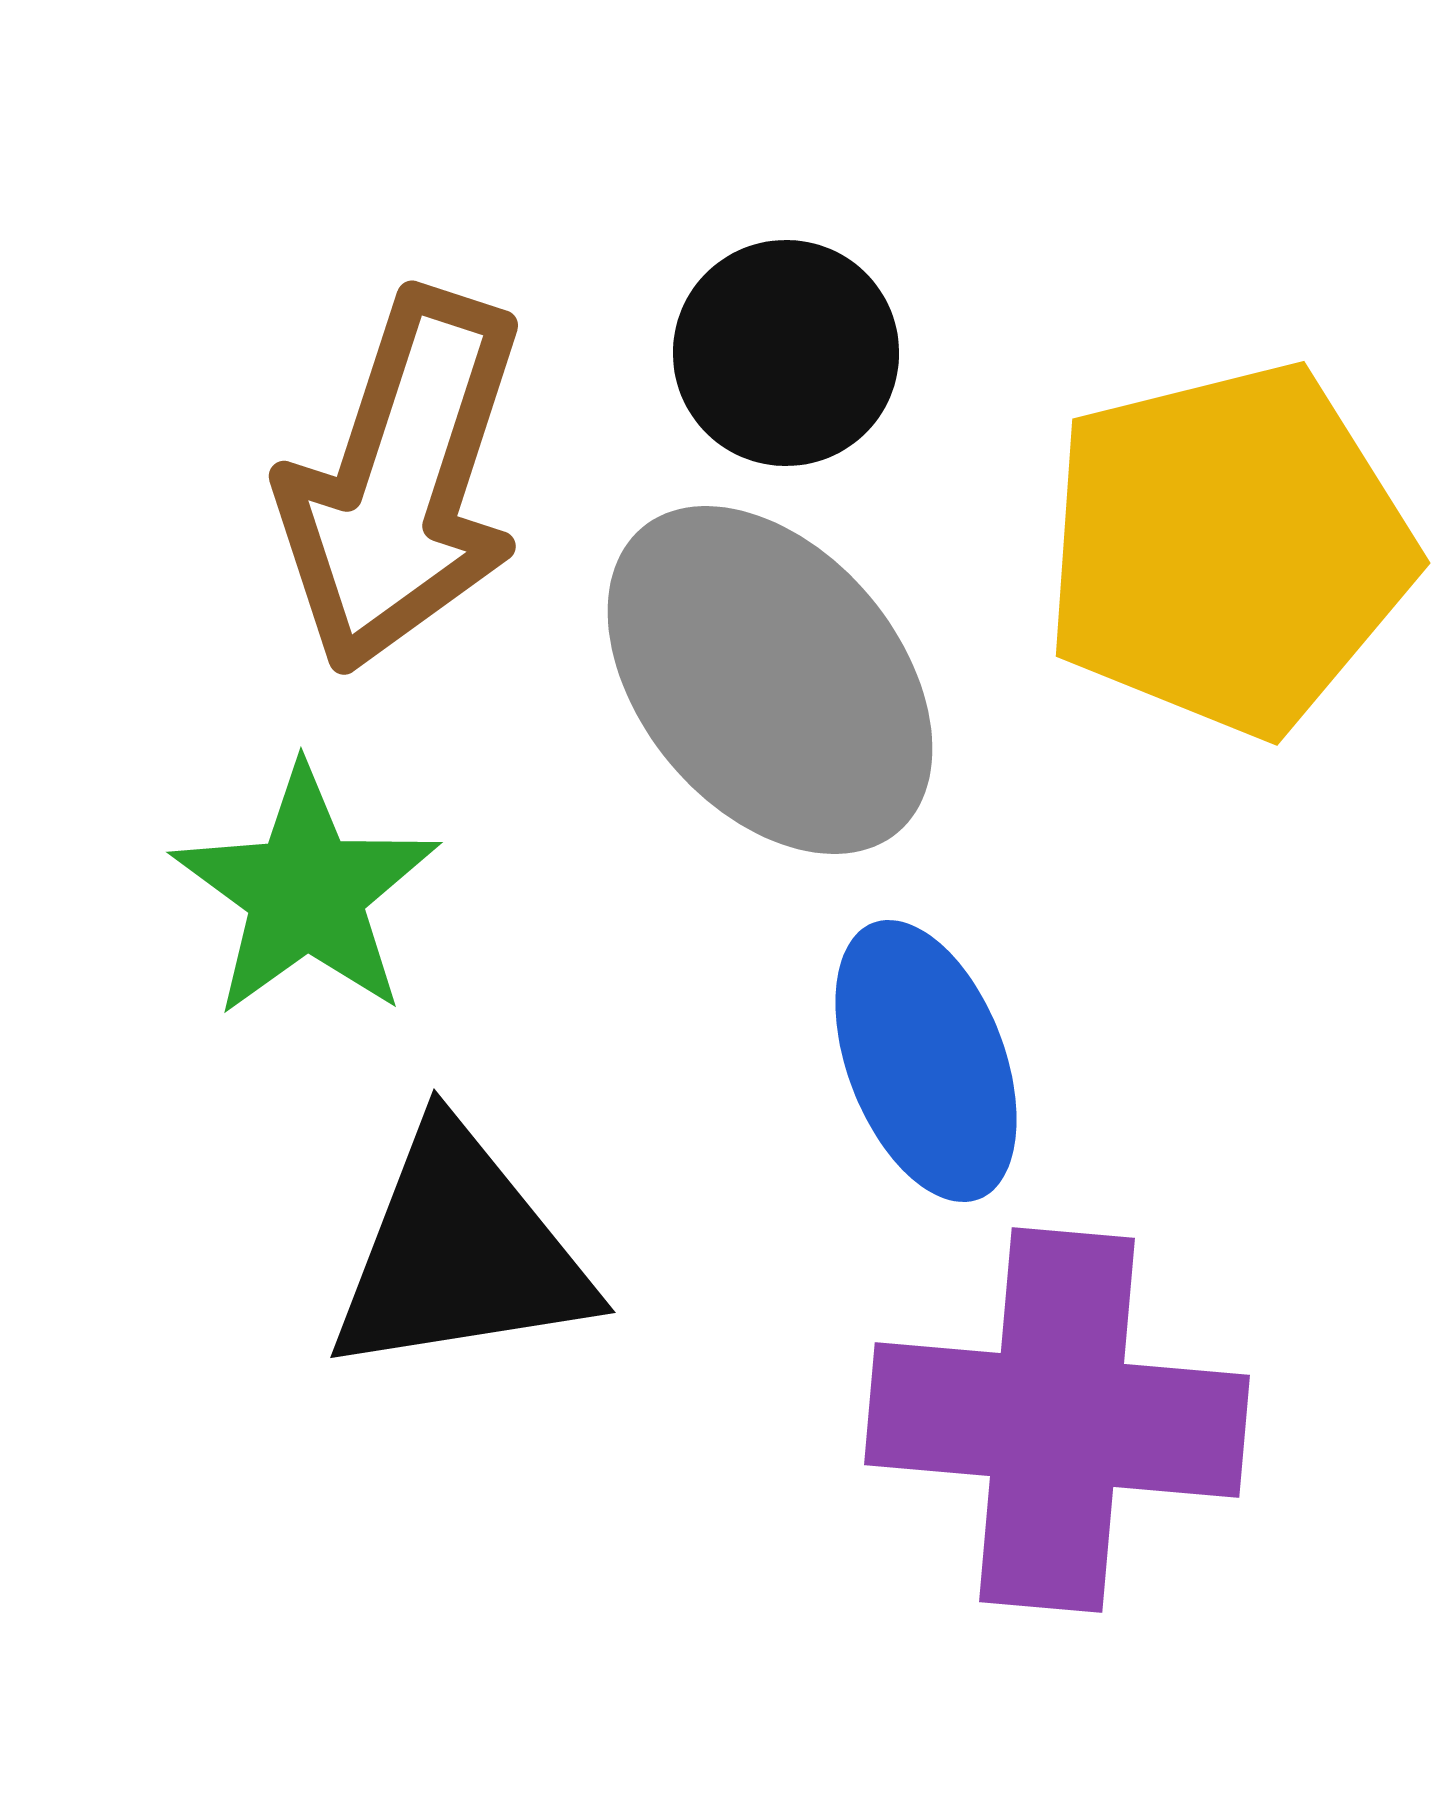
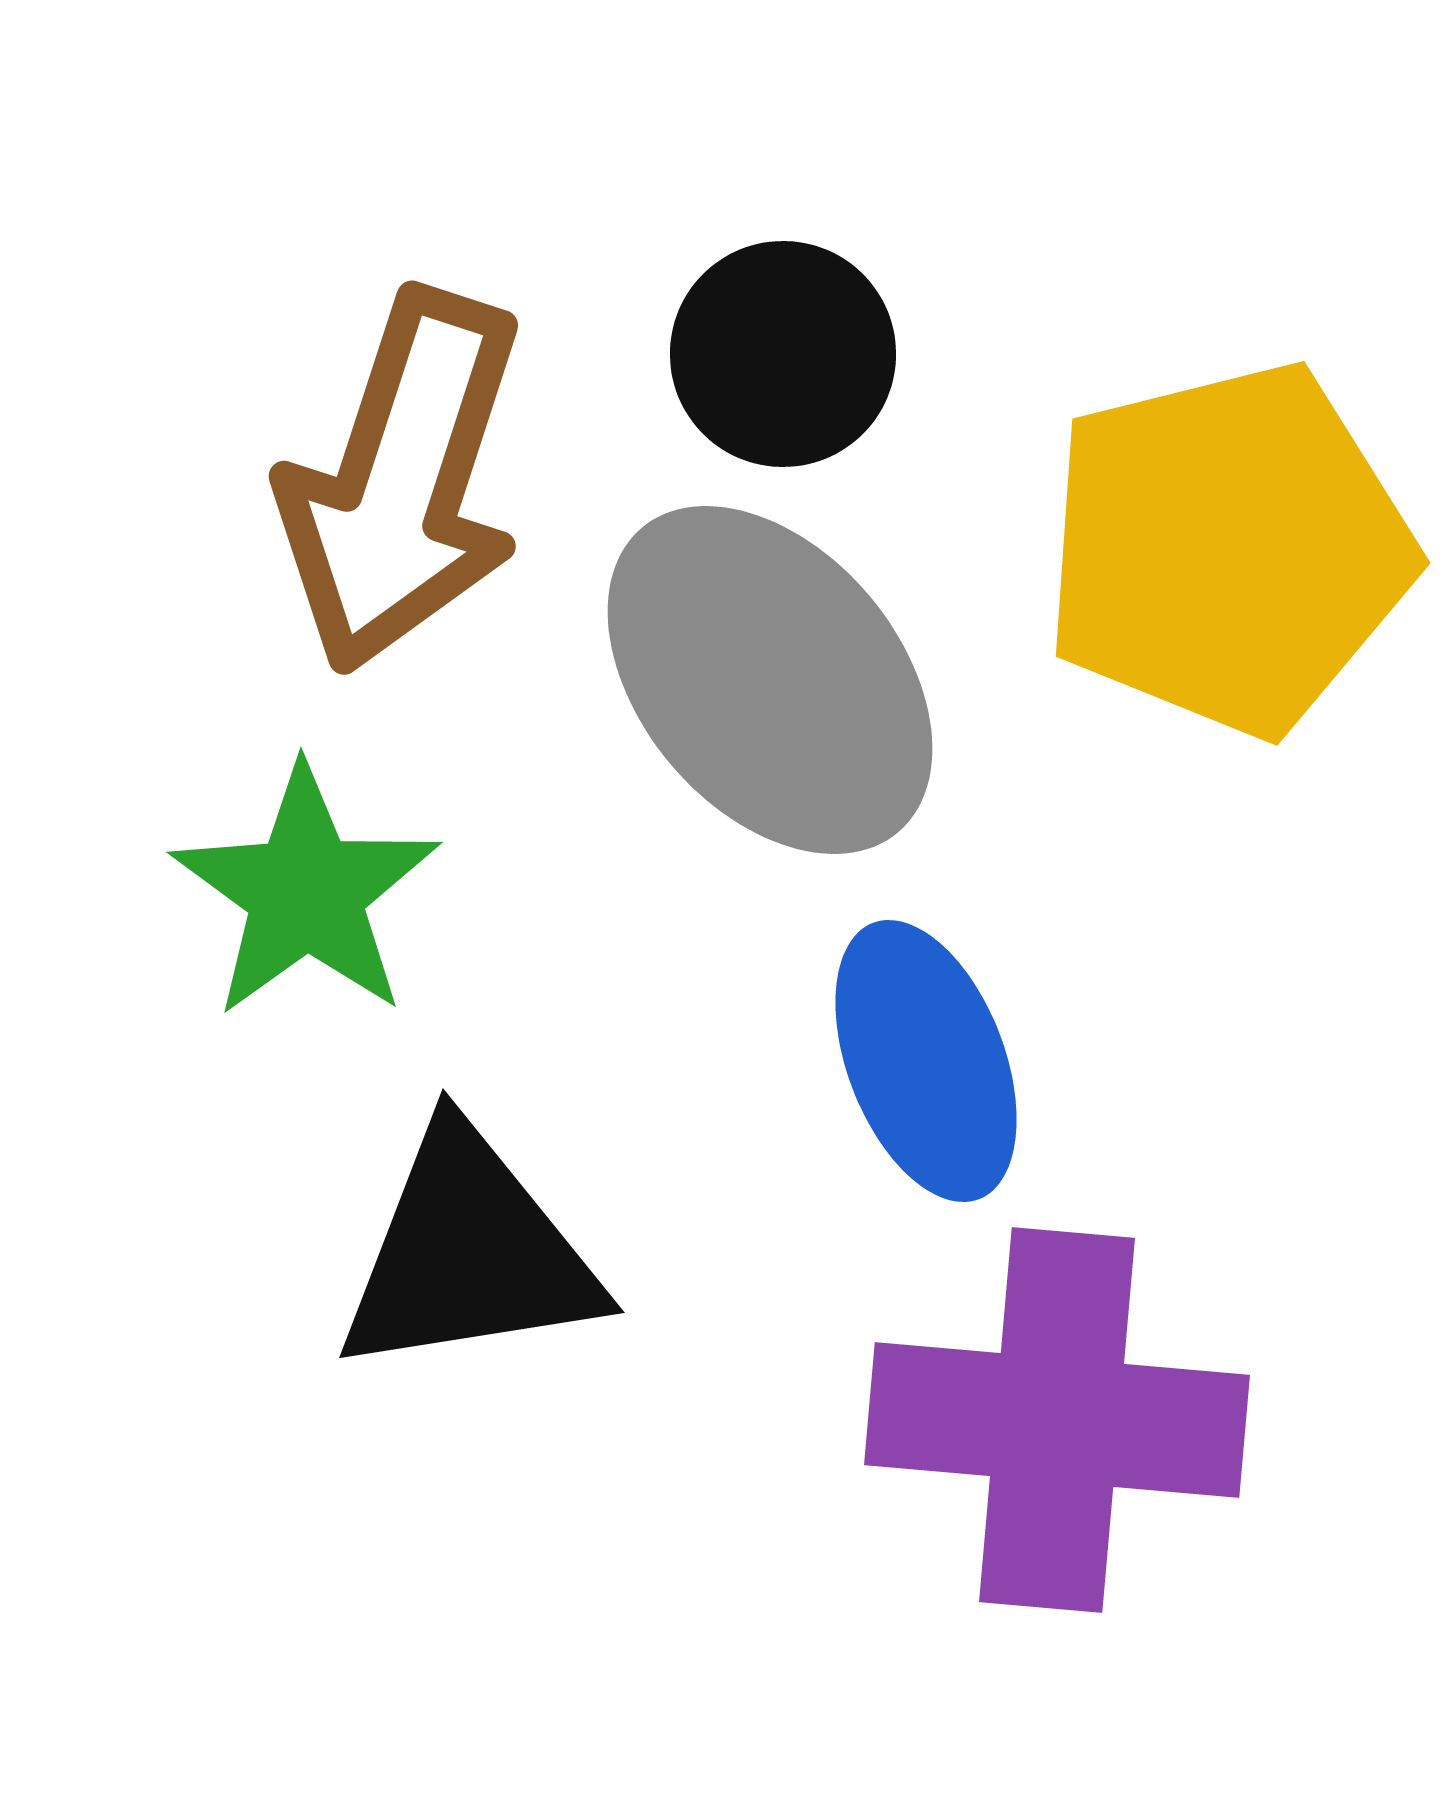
black circle: moved 3 px left, 1 px down
black triangle: moved 9 px right
